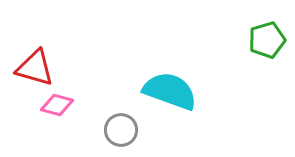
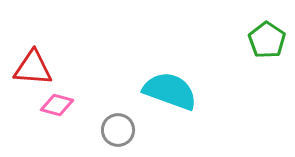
green pentagon: rotated 21 degrees counterclockwise
red triangle: moved 2 px left; rotated 12 degrees counterclockwise
gray circle: moved 3 px left
